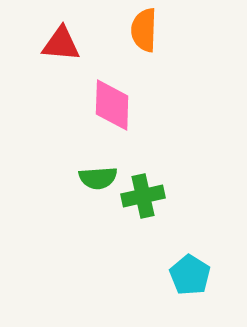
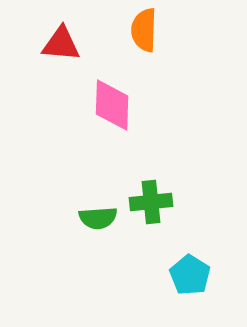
green semicircle: moved 40 px down
green cross: moved 8 px right, 6 px down; rotated 6 degrees clockwise
